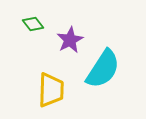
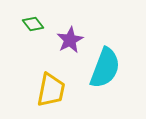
cyan semicircle: moved 2 px right, 1 px up; rotated 12 degrees counterclockwise
yellow trapezoid: rotated 9 degrees clockwise
